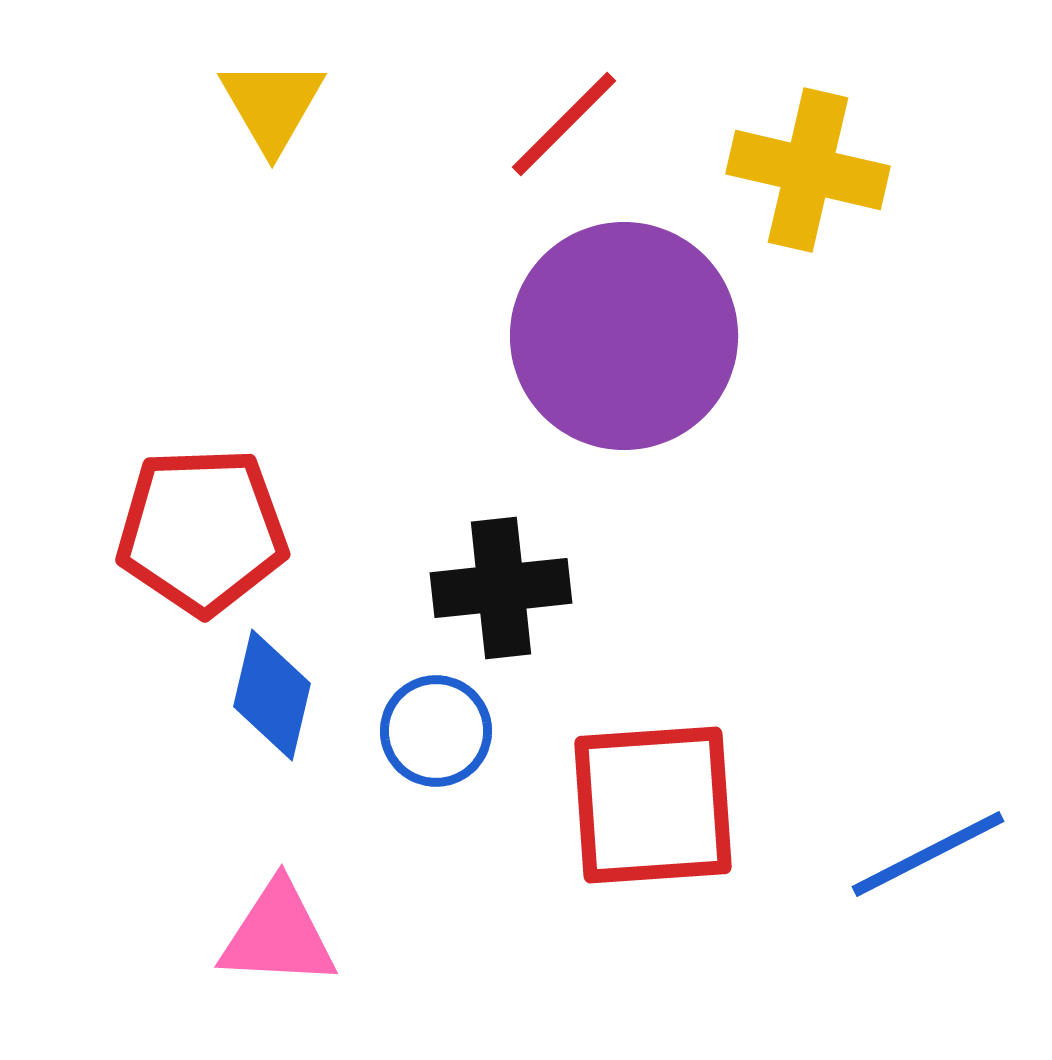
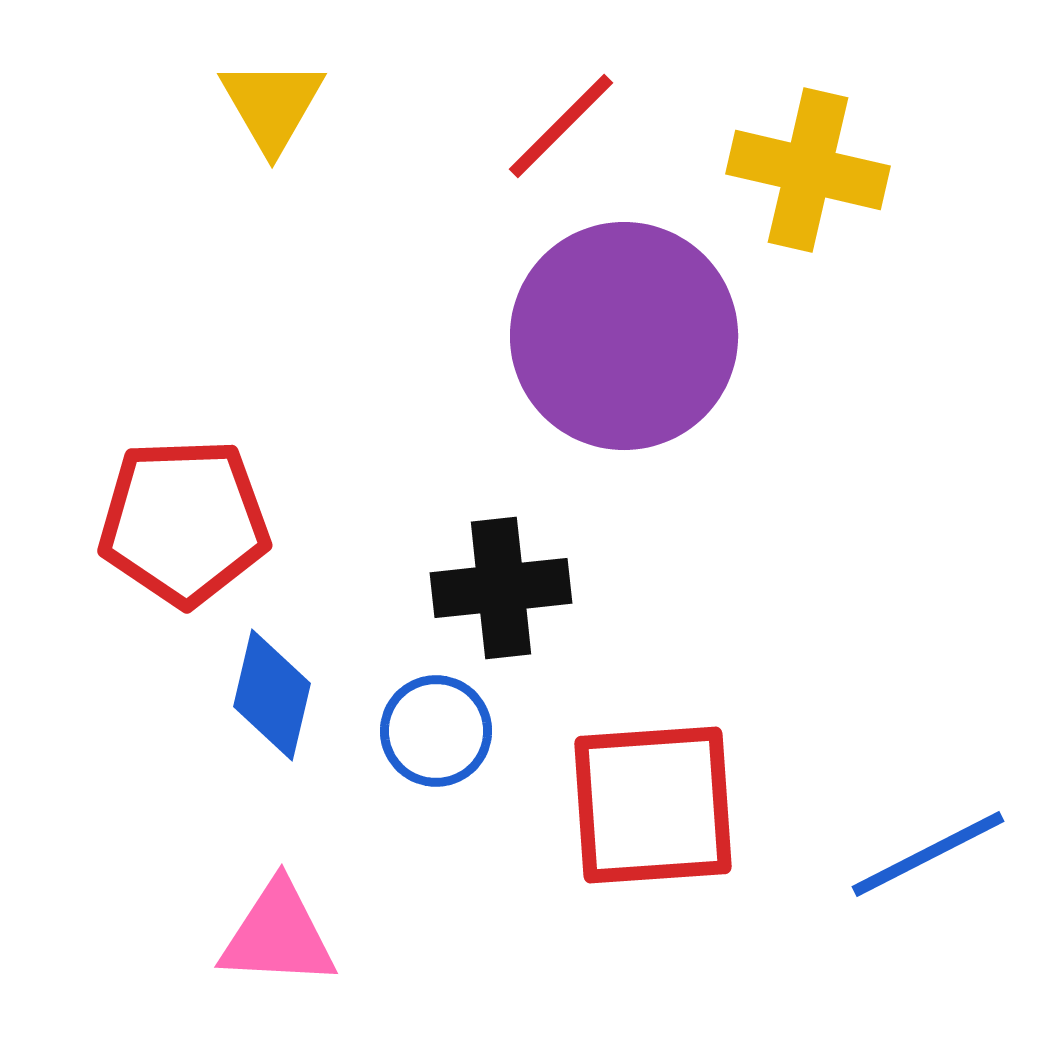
red line: moved 3 px left, 2 px down
red pentagon: moved 18 px left, 9 px up
